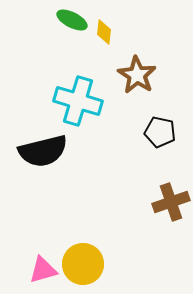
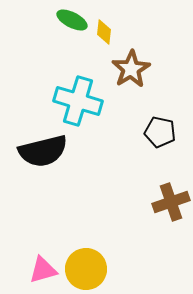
brown star: moved 6 px left, 6 px up; rotated 9 degrees clockwise
yellow circle: moved 3 px right, 5 px down
